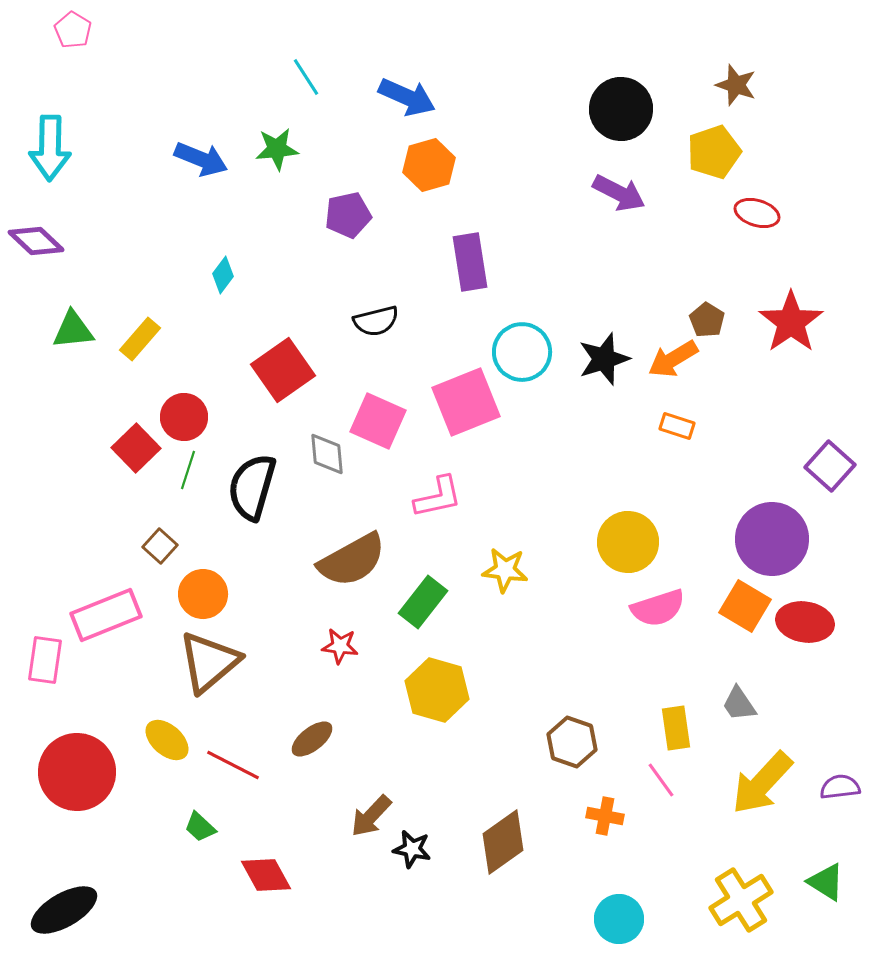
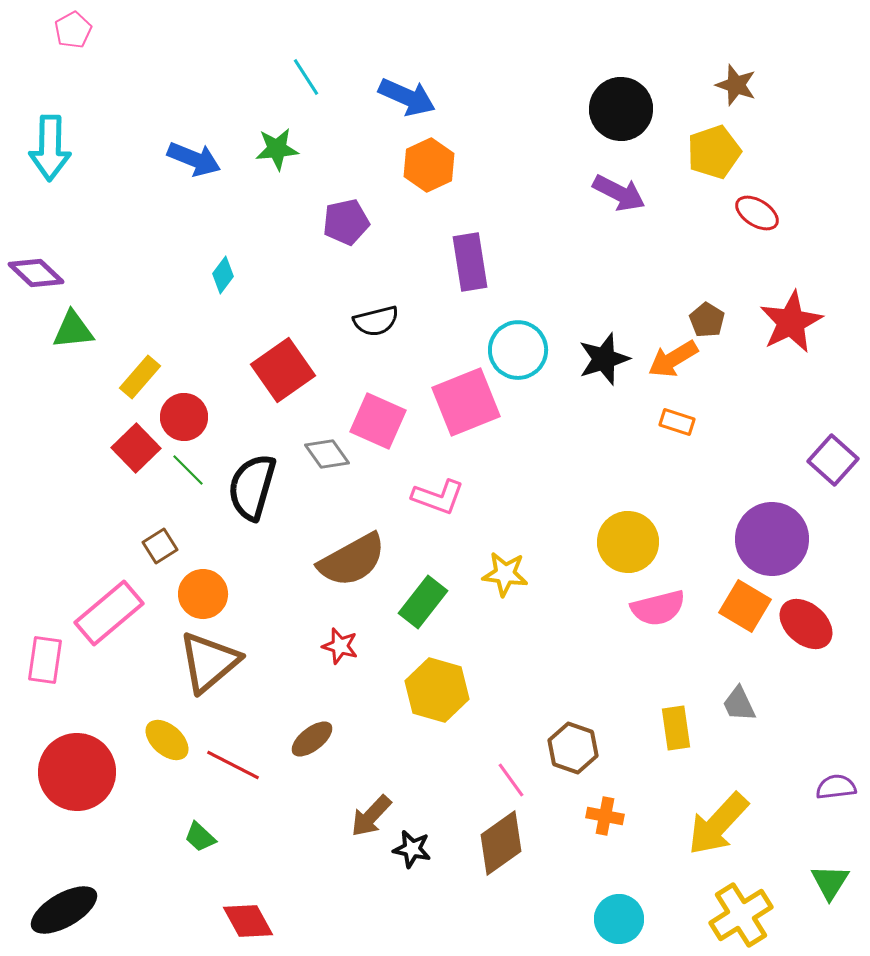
pink pentagon at (73, 30): rotated 12 degrees clockwise
blue arrow at (201, 159): moved 7 px left
orange hexagon at (429, 165): rotated 9 degrees counterclockwise
red ellipse at (757, 213): rotated 15 degrees clockwise
purple pentagon at (348, 215): moved 2 px left, 7 px down
purple diamond at (36, 241): moved 32 px down
red star at (791, 322): rotated 8 degrees clockwise
yellow rectangle at (140, 339): moved 38 px down
cyan circle at (522, 352): moved 4 px left, 2 px up
orange rectangle at (677, 426): moved 4 px up
gray diamond at (327, 454): rotated 30 degrees counterclockwise
purple square at (830, 466): moved 3 px right, 6 px up
green line at (188, 470): rotated 63 degrees counterclockwise
pink L-shape at (438, 497): rotated 32 degrees clockwise
brown square at (160, 546): rotated 16 degrees clockwise
yellow star at (505, 570): moved 4 px down
pink semicircle at (658, 608): rotated 4 degrees clockwise
pink rectangle at (106, 615): moved 3 px right, 2 px up; rotated 18 degrees counterclockwise
red ellipse at (805, 622): moved 1 px right, 2 px down; rotated 32 degrees clockwise
red star at (340, 646): rotated 9 degrees clockwise
gray trapezoid at (739, 704): rotated 9 degrees clockwise
brown hexagon at (572, 742): moved 1 px right, 6 px down
pink line at (661, 780): moved 150 px left
yellow arrow at (762, 783): moved 44 px left, 41 px down
purple semicircle at (840, 787): moved 4 px left
green trapezoid at (200, 827): moved 10 px down
brown diamond at (503, 842): moved 2 px left, 1 px down
red diamond at (266, 875): moved 18 px left, 46 px down
green triangle at (826, 882): moved 4 px right; rotated 30 degrees clockwise
yellow cross at (741, 900): moved 15 px down
